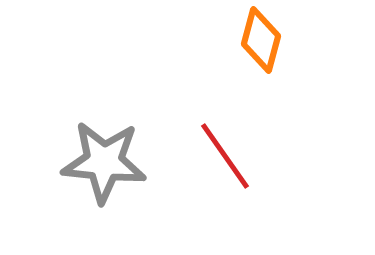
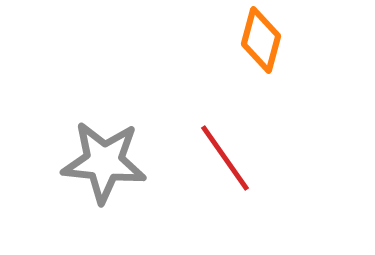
red line: moved 2 px down
